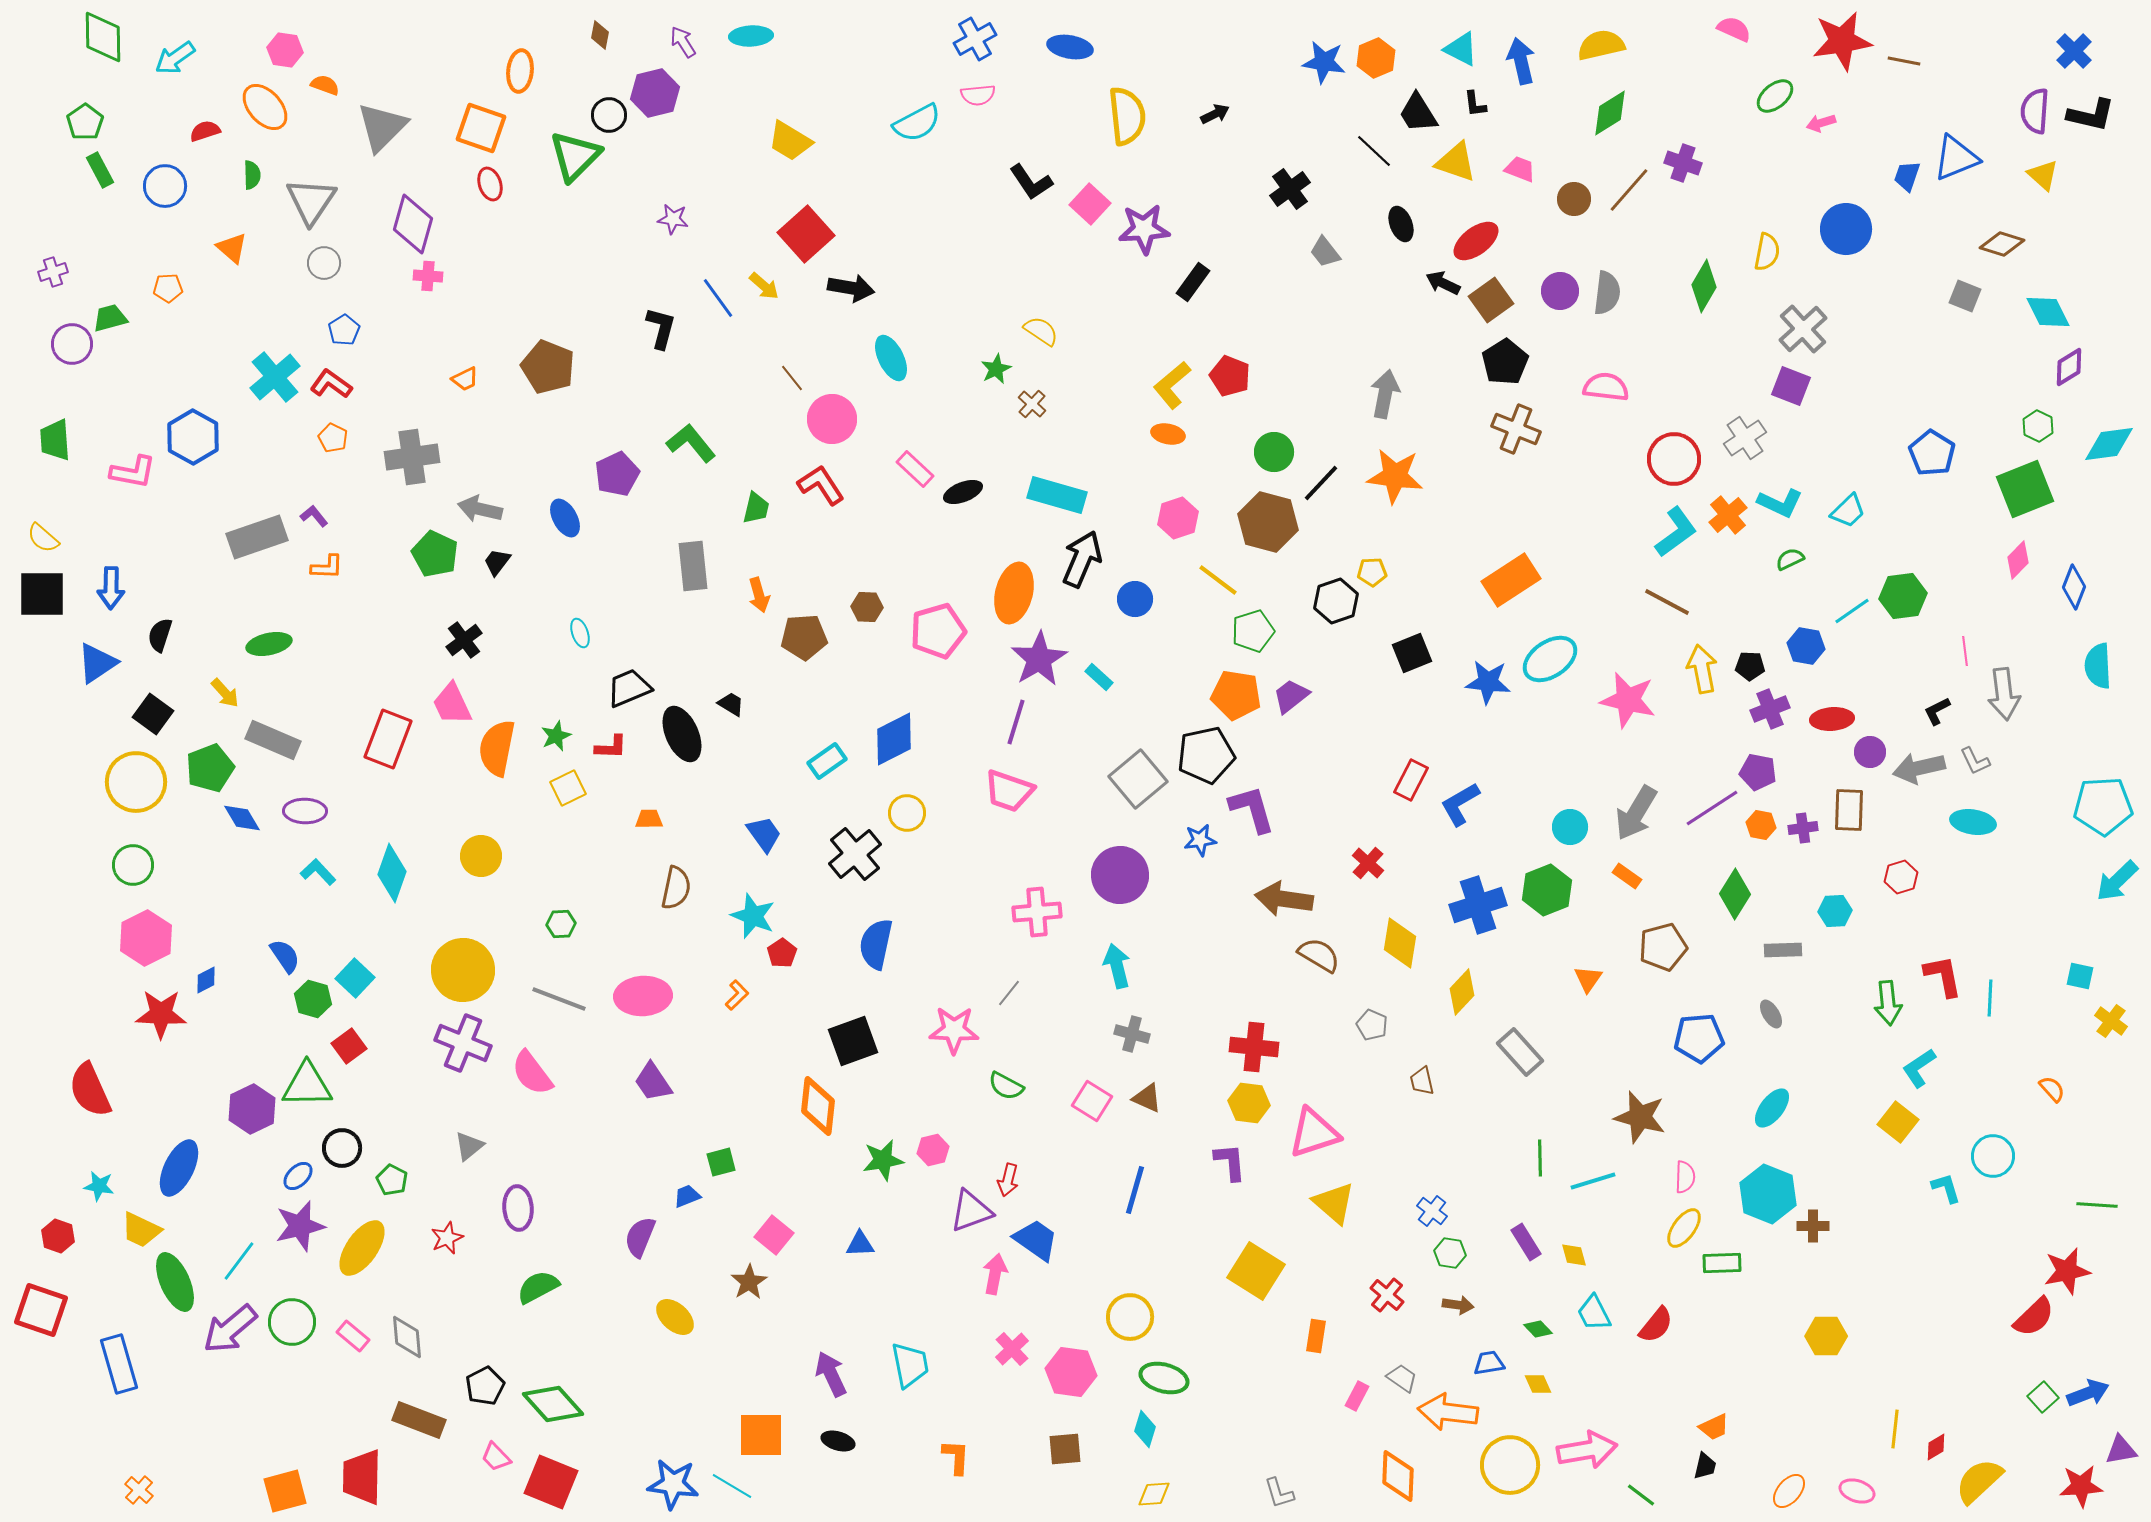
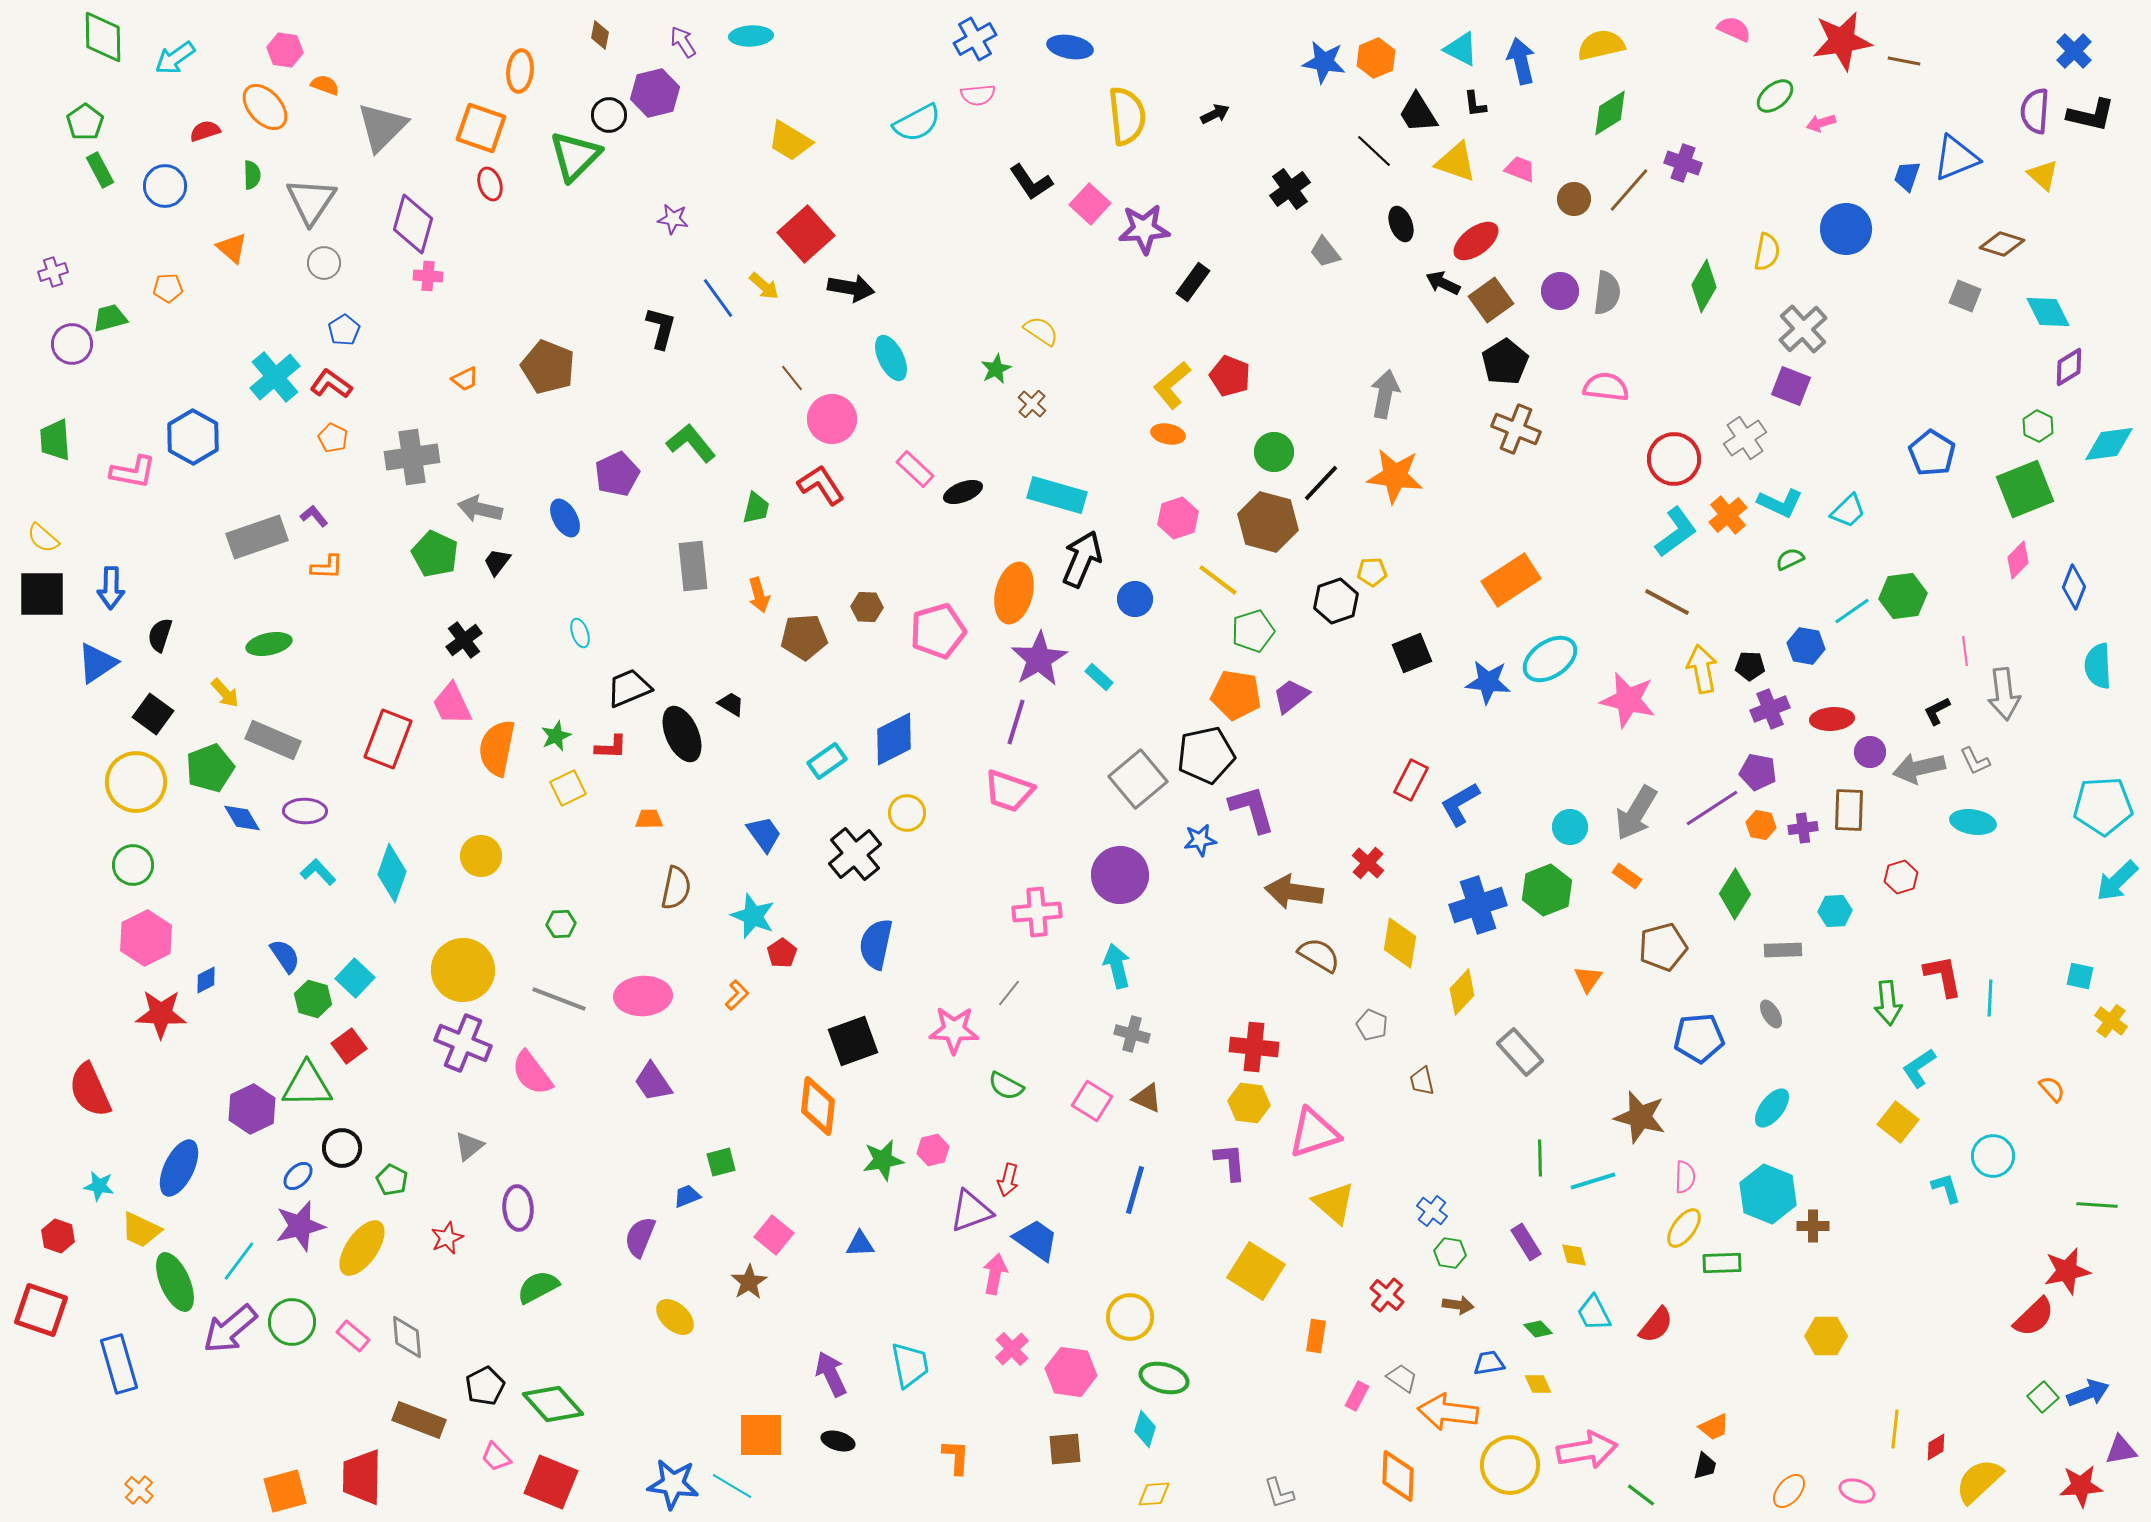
brown arrow at (1284, 899): moved 10 px right, 7 px up
